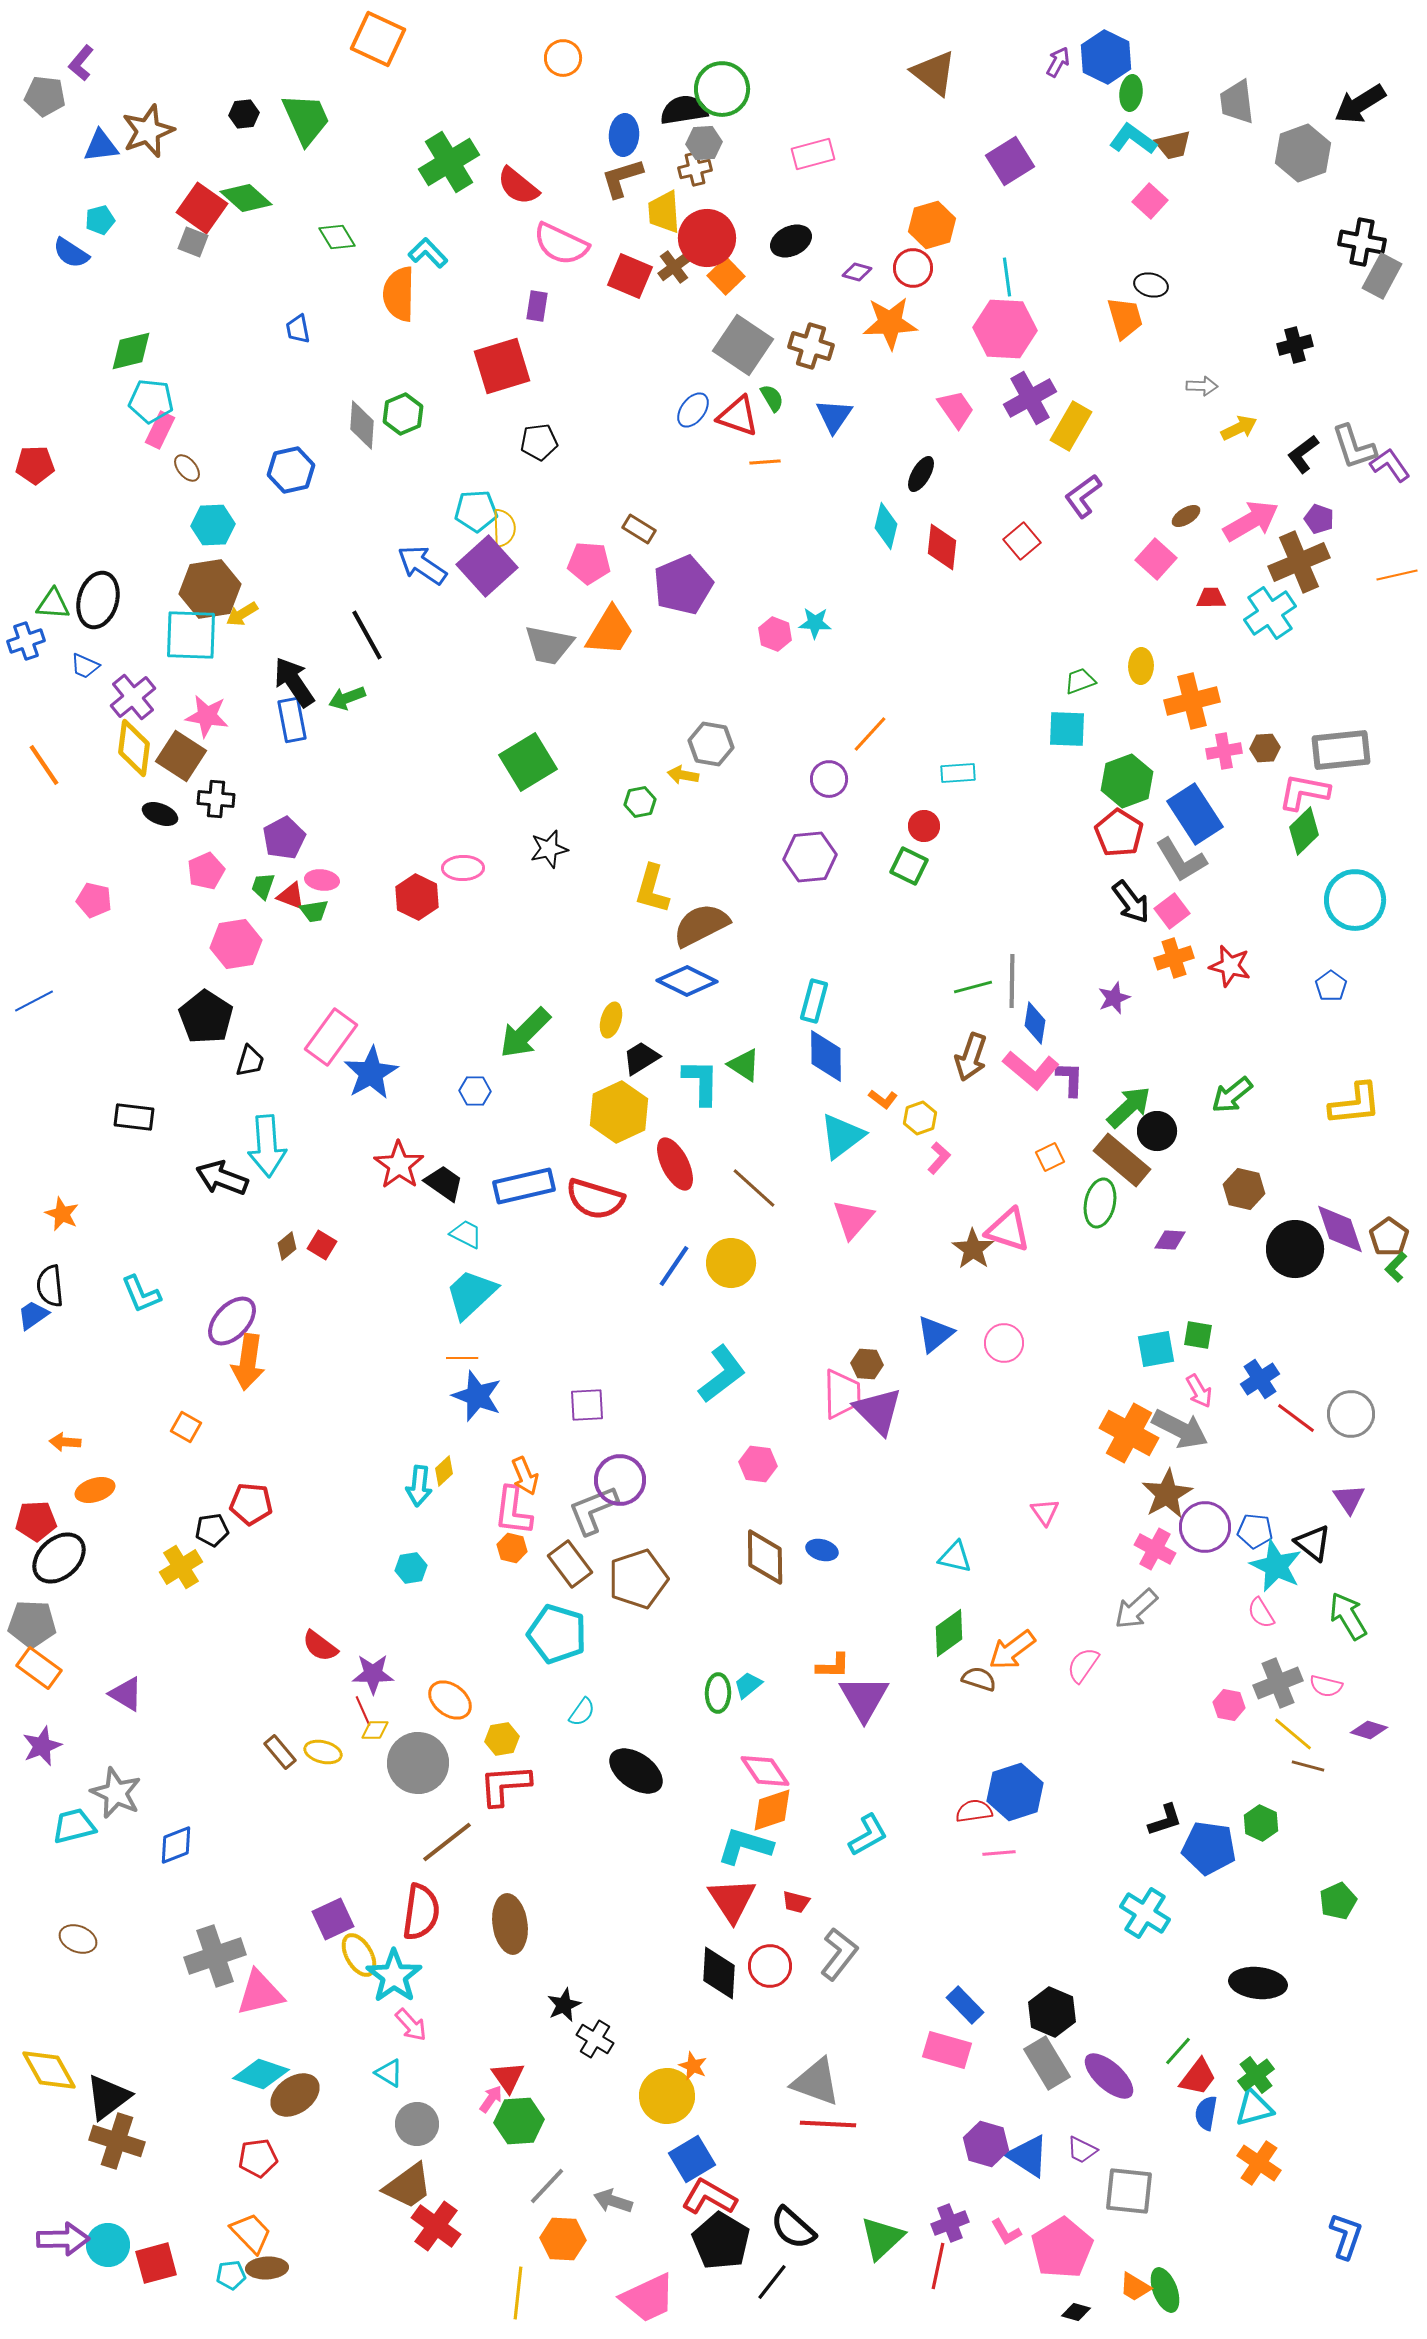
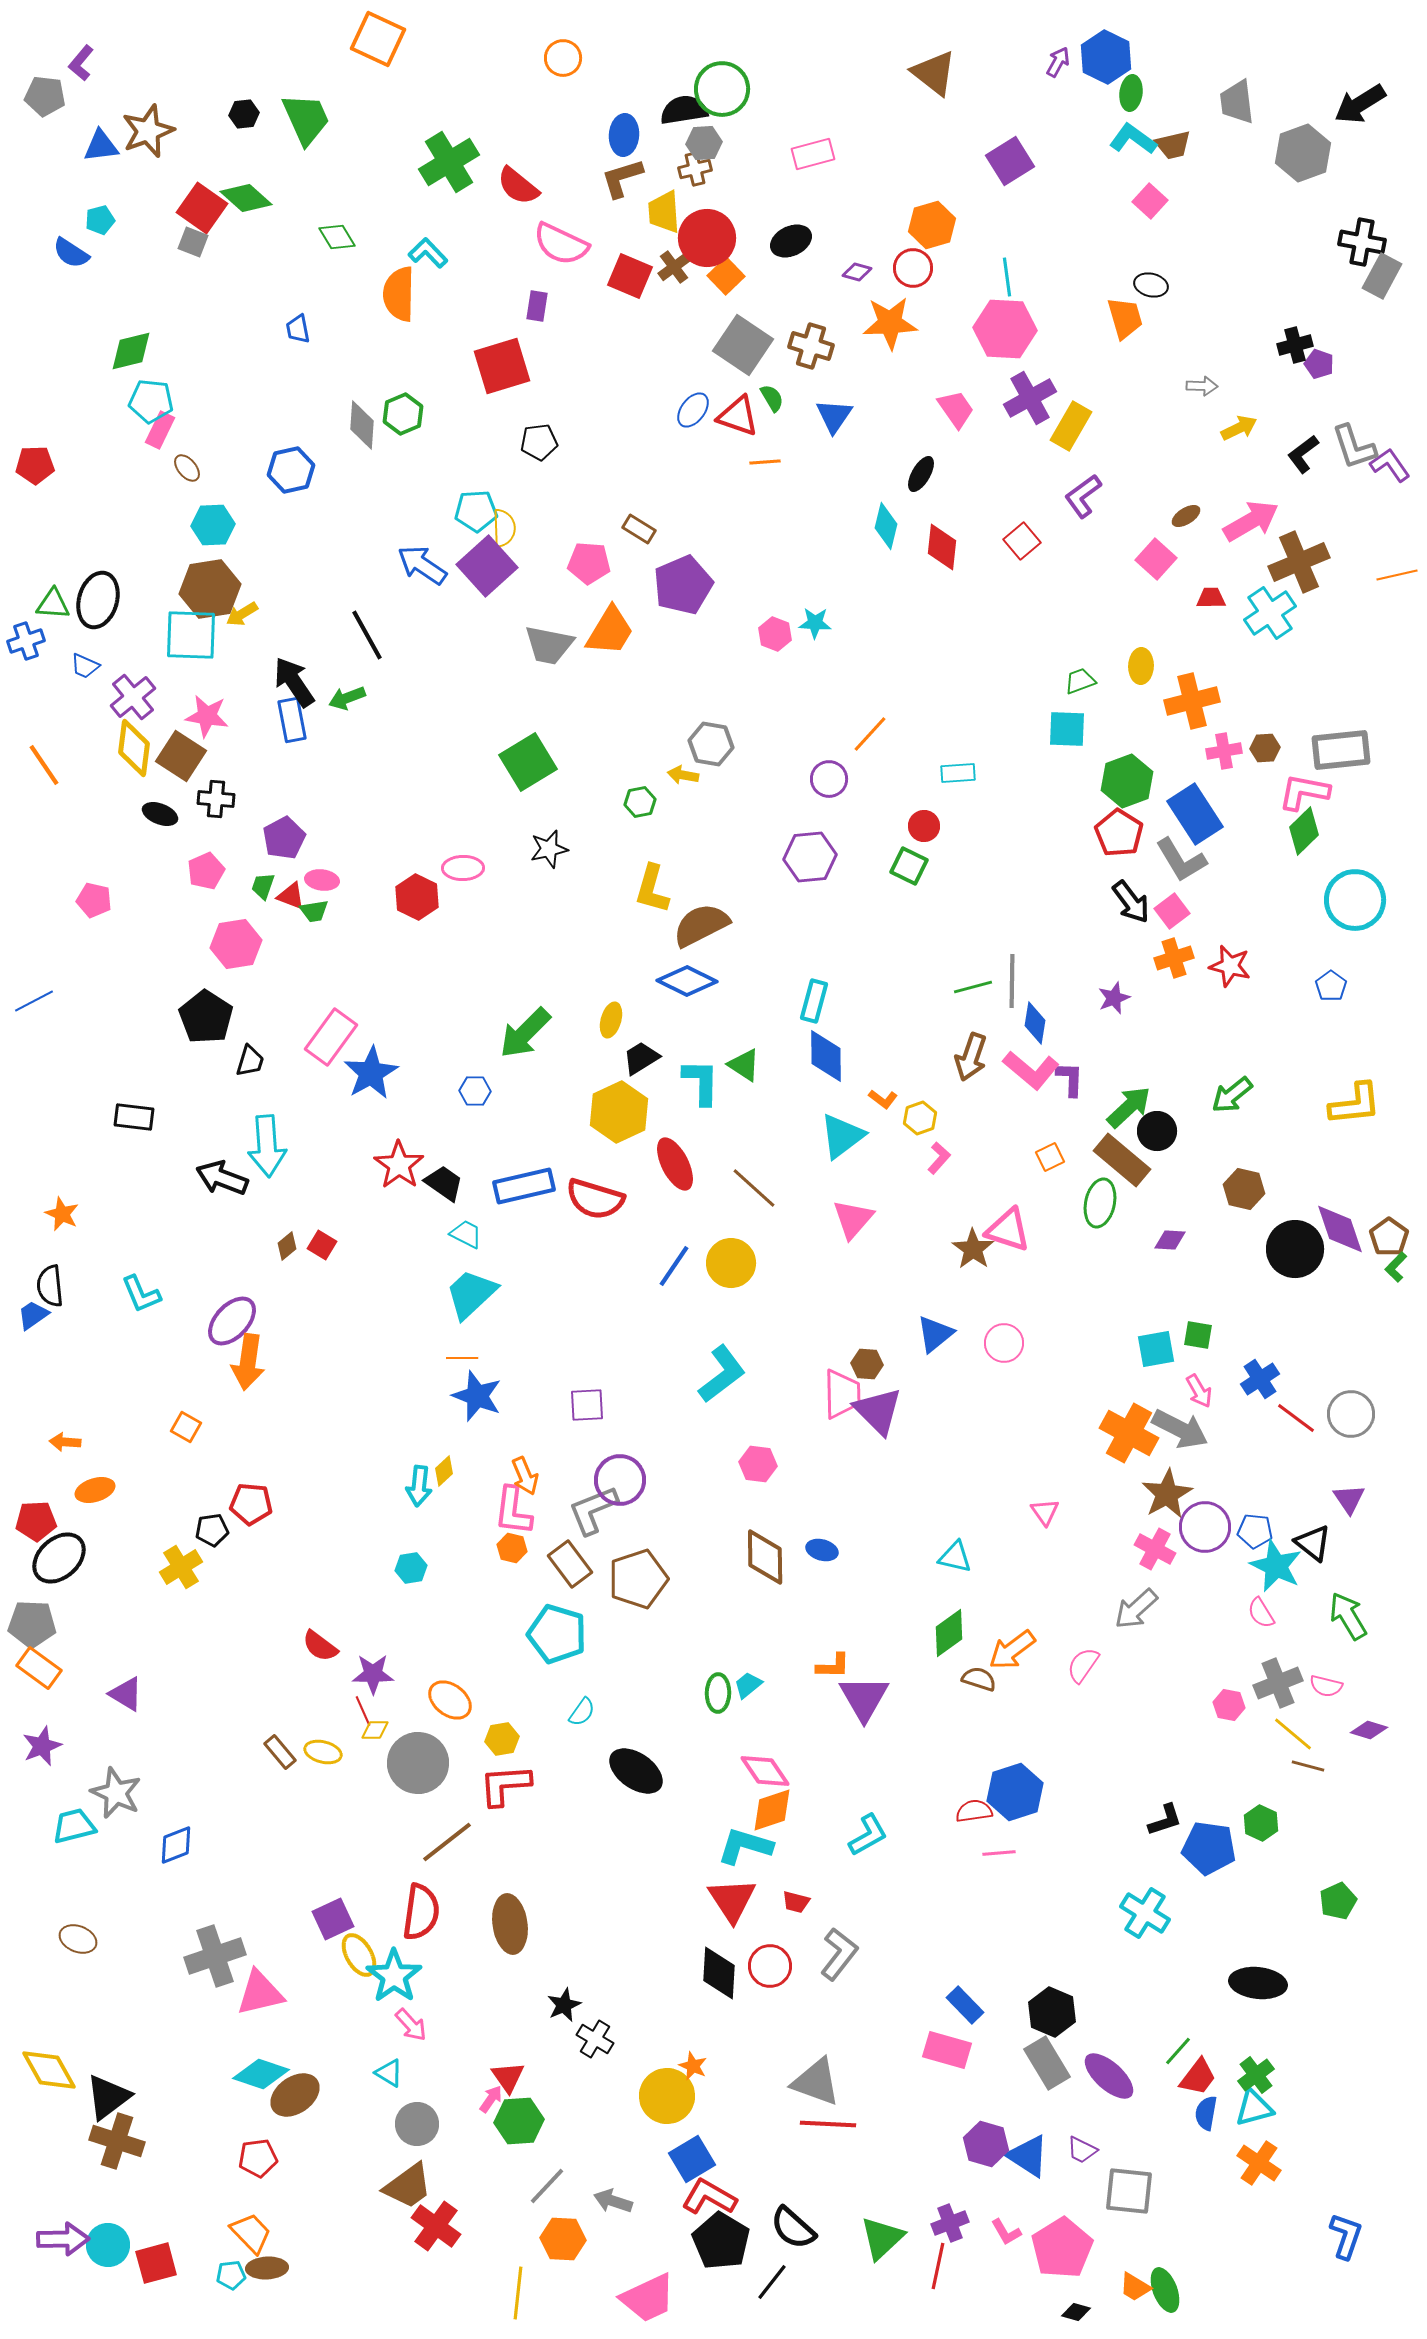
purple pentagon at (1319, 519): moved 155 px up
